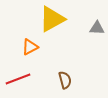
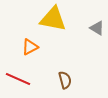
yellow triangle: moved 1 px right; rotated 40 degrees clockwise
gray triangle: rotated 28 degrees clockwise
red line: rotated 45 degrees clockwise
